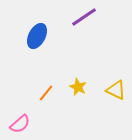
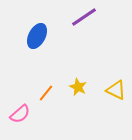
pink semicircle: moved 10 px up
